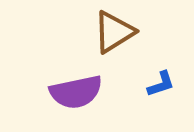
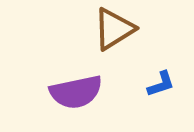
brown triangle: moved 3 px up
